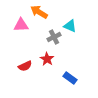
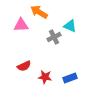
red star: moved 2 px left, 18 px down; rotated 24 degrees counterclockwise
red semicircle: moved 1 px left
blue rectangle: rotated 56 degrees counterclockwise
